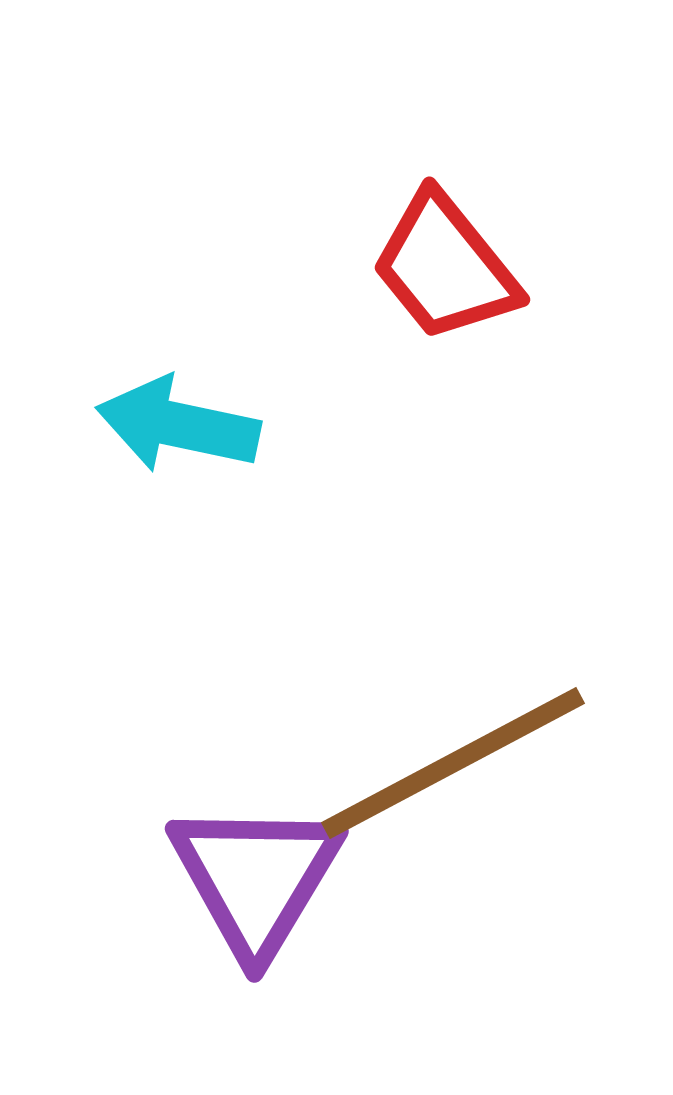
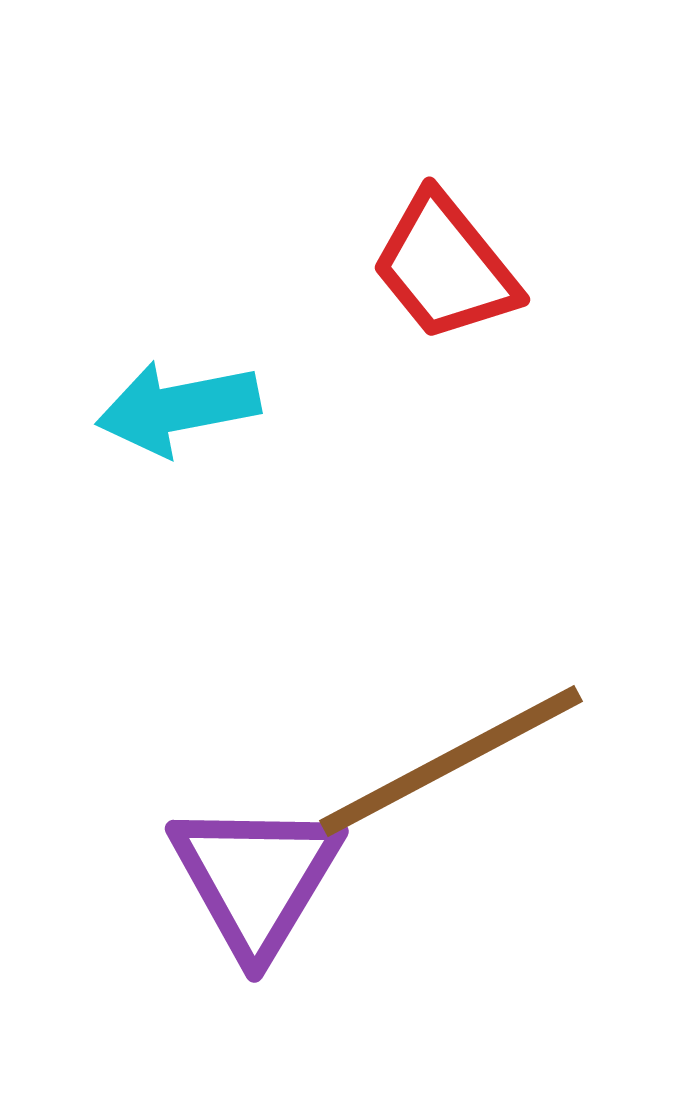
cyan arrow: moved 17 px up; rotated 23 degrees counterclockwise
brown line: moved 2 px left, 2 px up
